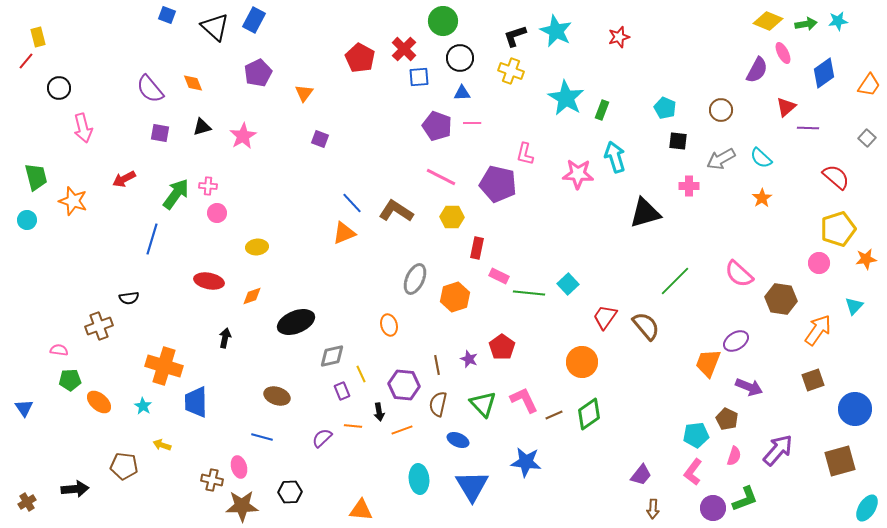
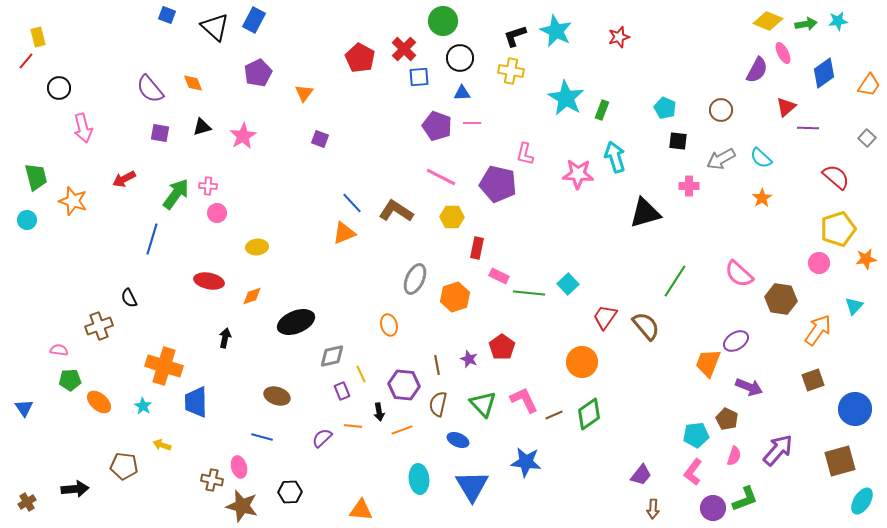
yellow cross at (511, 71): rotated 10 degrees counterclockwise
green line at (675, 281): rotated 12 degrees counterclockwise
black semicircle at (129, 298): rotated 72 degrees clockwise
brown star at (242, 506): rotated 16 degrees clockwise
cyan ellipse at (867, 508): moved 5 px left, 7 px up
